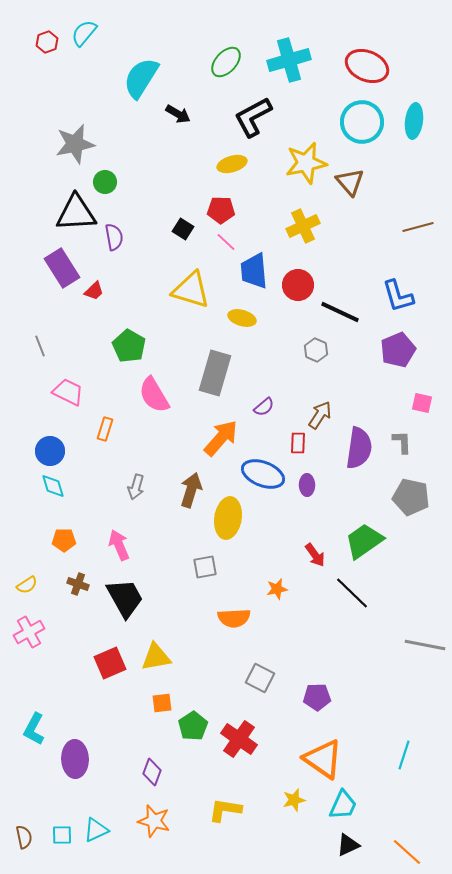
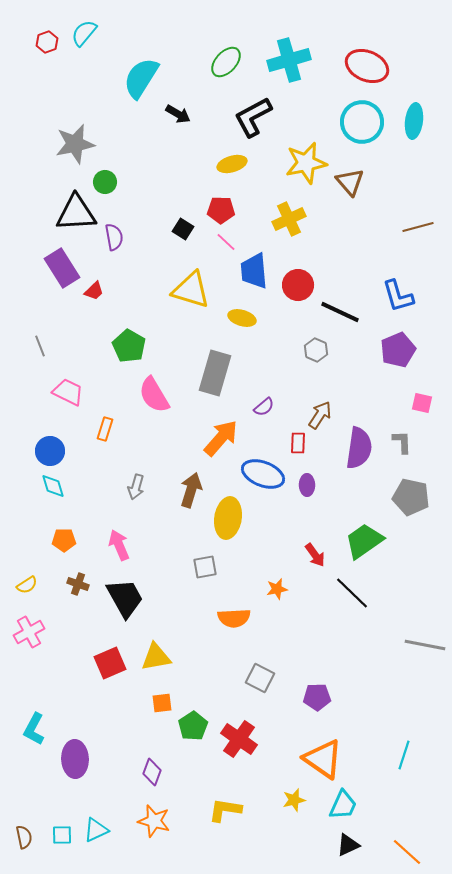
yellow cross at (303, 226): moved 14 px left, 7 px up
